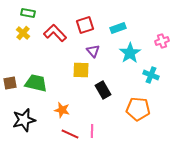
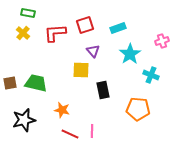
red L-shape: rotated 50 degrees counterclockwise
cyan star: moved 1 px down
black rectangle: rotated 18 degrees clockwise
